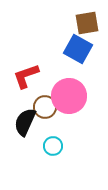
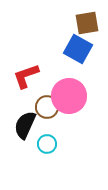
brown circle: moved 2 px right
black semicircle: moved 3 px down
cyan circle: moved 6 px left, 2 px up
